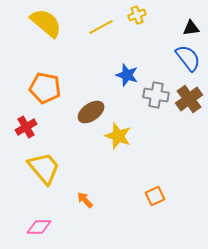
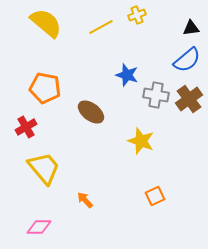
blue semicircle: moved 1 px left, 2 px down; rotated 88 degrees clockwise
brown ellipse: rotated 72 degrees clockwise
yellow star: moved 23 px right, 5 px down
